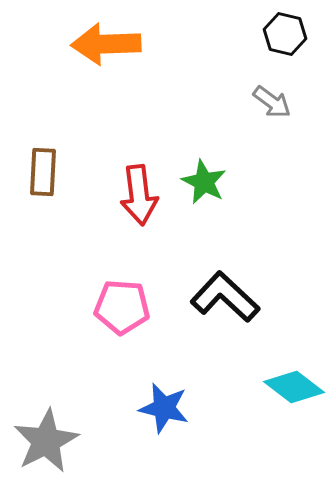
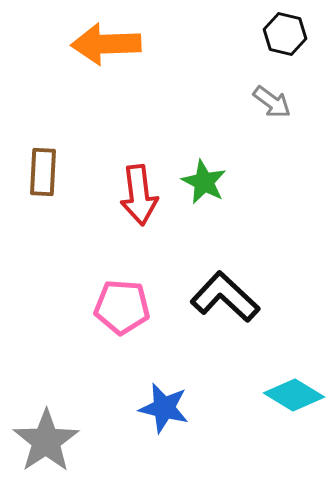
cyan diamond: moved 8 px down; rotated 6 degrees counterclockwise
gray star: rotated 6 degrees counterclockwise
